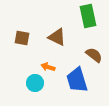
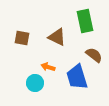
green rectangle: moved 3 px left, 5 px down
blue trapezoid: moved 3 px up
